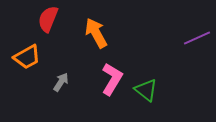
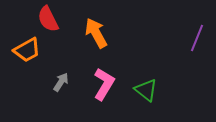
red semicircle: rotated 48 degrees counterclockwise
purple line: rotated 44 degrees counterclockwise
orange trapezoid: moved 7 px up
pink L-shape: moved 8 px left, 5 px down
